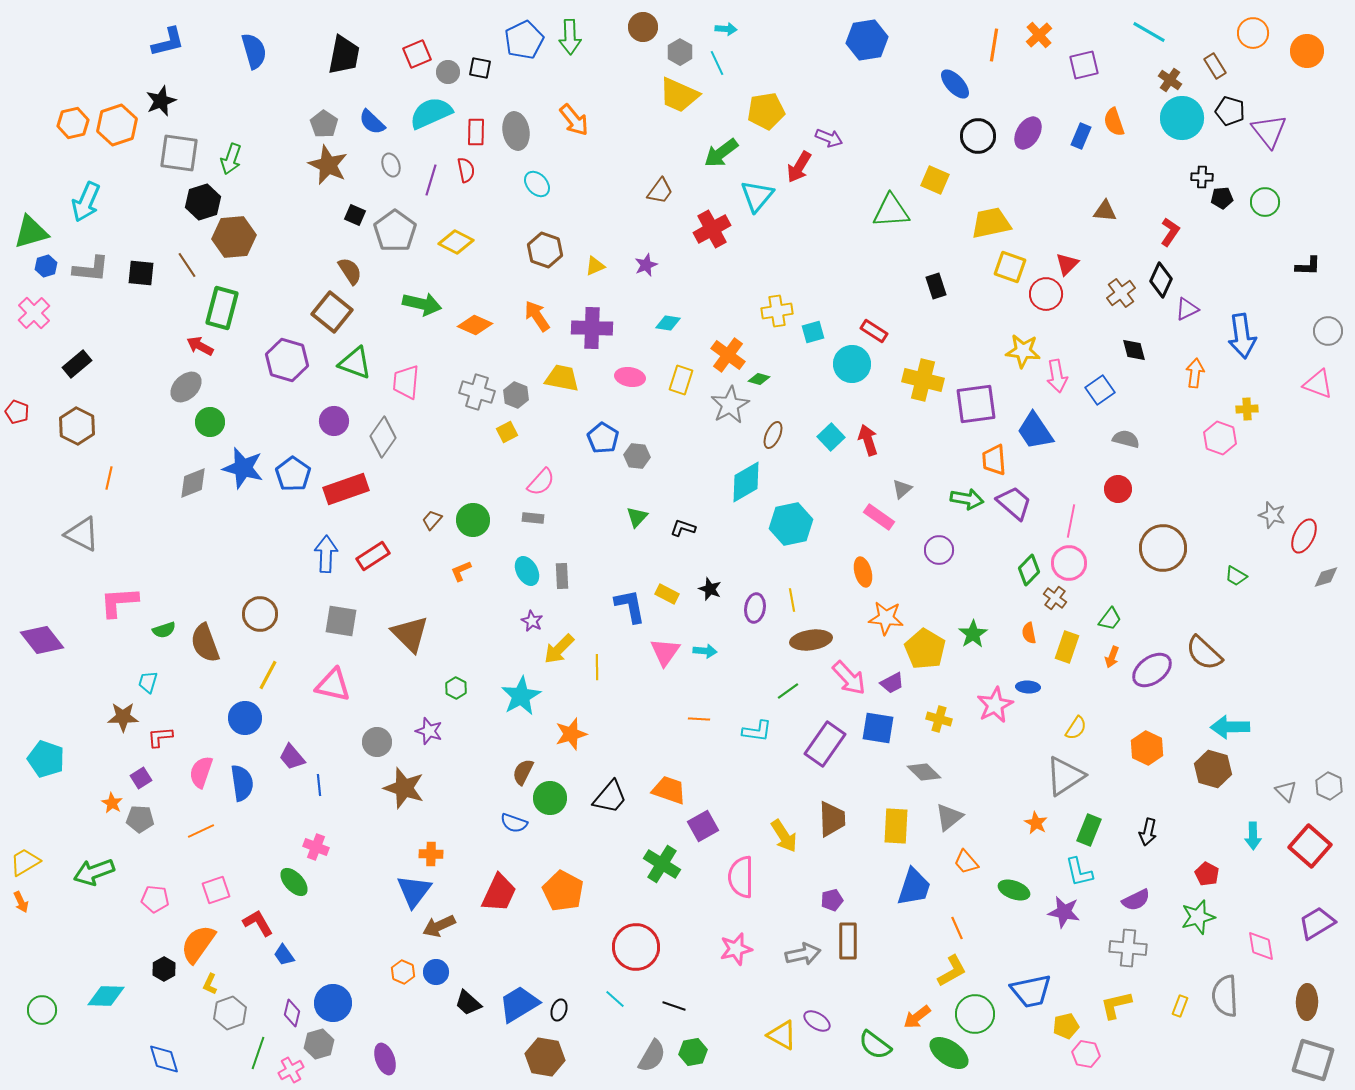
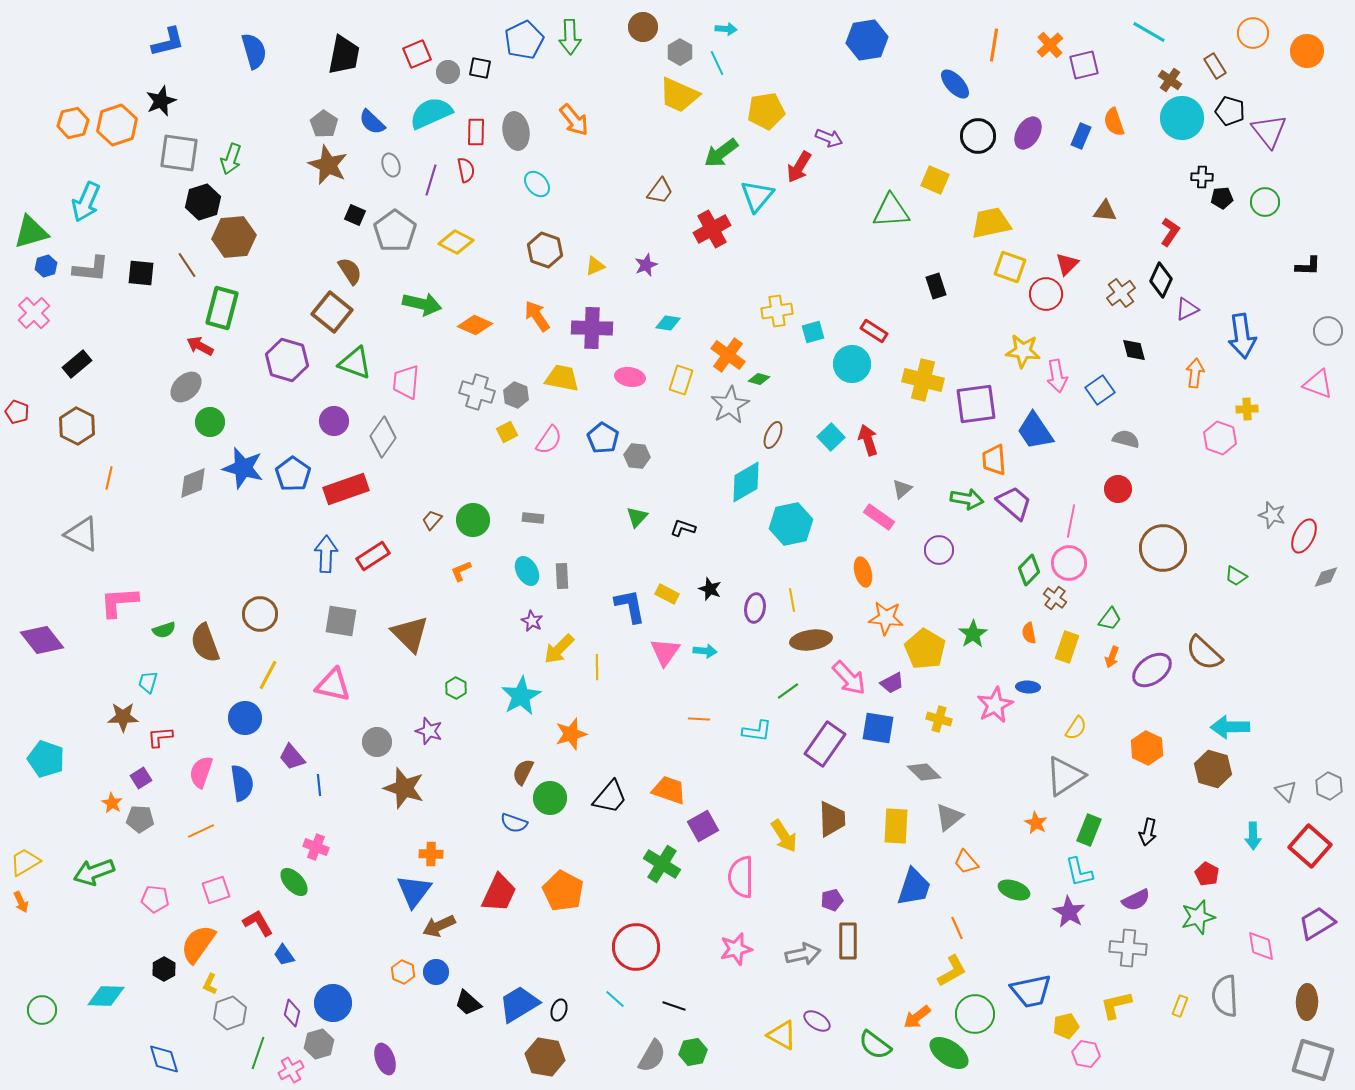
orange cross at (1039, 35): moved 11 px right, 10 px down
pink semicircle at (541, 482): moved 8 px right, 42 px up; rotated 8 degrees counterclockwise
purple star at (1064, 912): moved 5 px right; rotated 20 degrees clockwise
